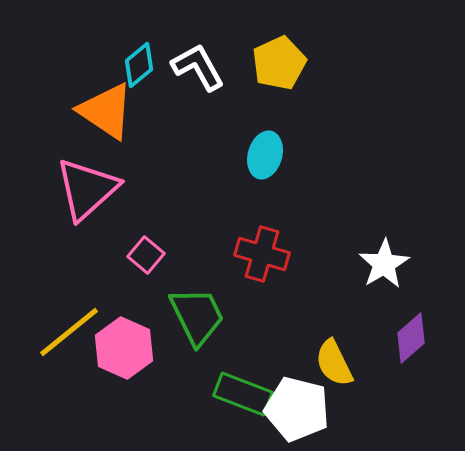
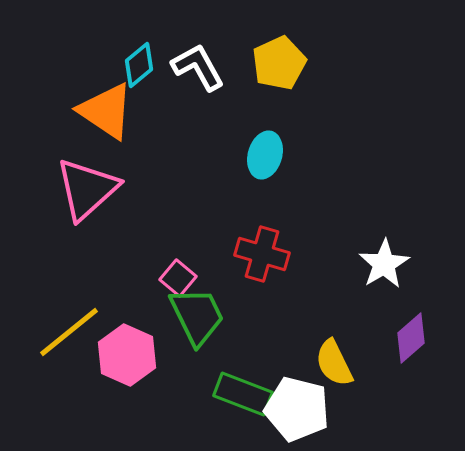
pink square: moved 32 px right, 23 px down
pink hexagon: moved 3 px right, 7 px down
